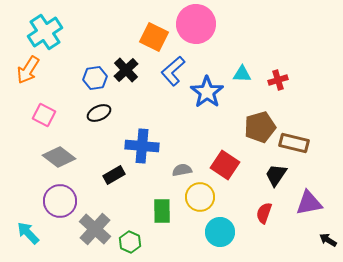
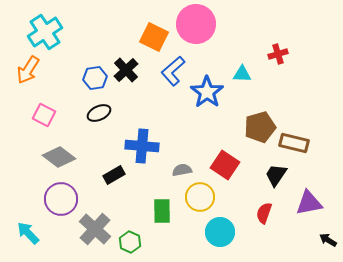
red cross: moved 26 px up
purple circle: moved 1 px right, 2 px up
